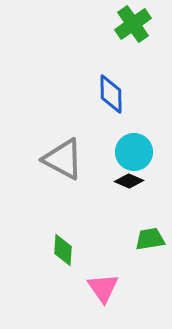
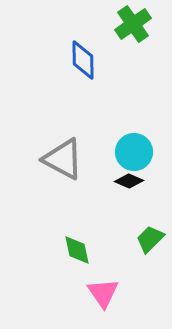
blue diamond: moved 28 px left, 34 px up
green trapezoid: rotated 36 degrees counterclockwise
green diamond: moved 14 px right; rotated 16 degrees counterclockwise
pink triangle: moved 5 px down
